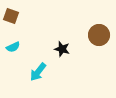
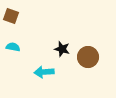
brown circle: moved 11 px left, 22 px down
cyan semicircle: rotated 144 degrees counterclockwise
cyan arrow: moved 6 px right; rotated 48 degrees clockwise
